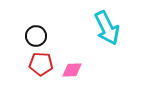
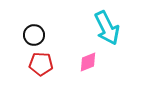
black circle: moved 2 px left, 1 px up
pink diamond: moved 16 px right, 8 px up; rotated 20 degrees counterclockwise
